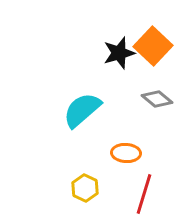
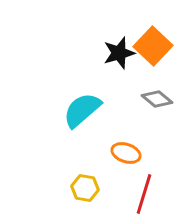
orange ellipse: rotated 16 degrees clockwise
yellow hexagon: rotated 16 degrees counterclockwise
